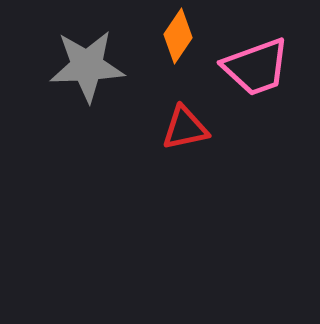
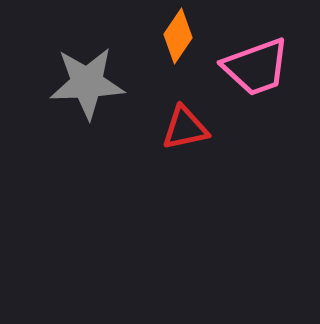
gray star: moved 17 px down
